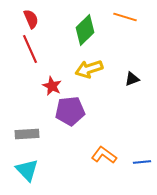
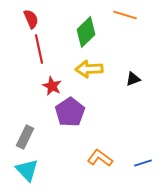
orange line: moved 2 px up
green diamond: moved 1 px right, 2 px down
red line: moved 9 px right; rotated 12 degrees clockwise
yellow arrow: rotated 16 degrees clockwise
black triangle: moved 1 px right
purple pentagon: moved 1 px down; rotated 28 degrees counterclockwise
gray rectangle: moved 2 px left, 3 px down; rotated 60 degrees counterclockwise
orange L-shape: moved 4 px left, 3 px down
blue line: moved 1 px right, 1 px down; rotated 12 degrees counterclockwise
